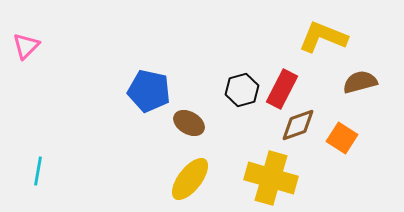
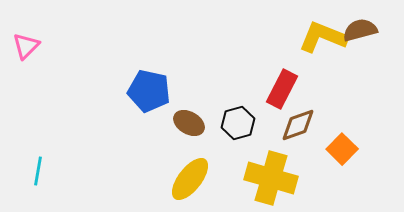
brown semicircle: moved 52 px up
black hexagon: moved 4 px left, 33 px down
orange square: moved 11 px down; rotated 12 degrees clockwise
